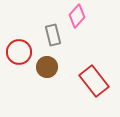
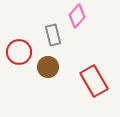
brown circle: moved 1 px right
red rectangle: rotated 8 degrees clockwise
